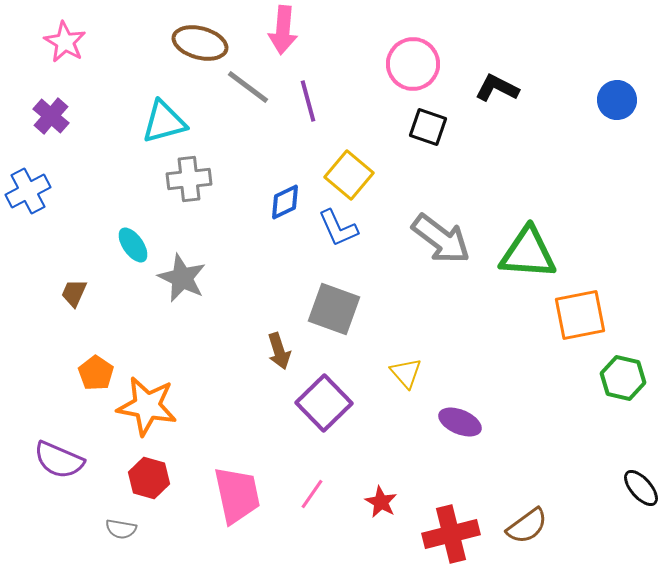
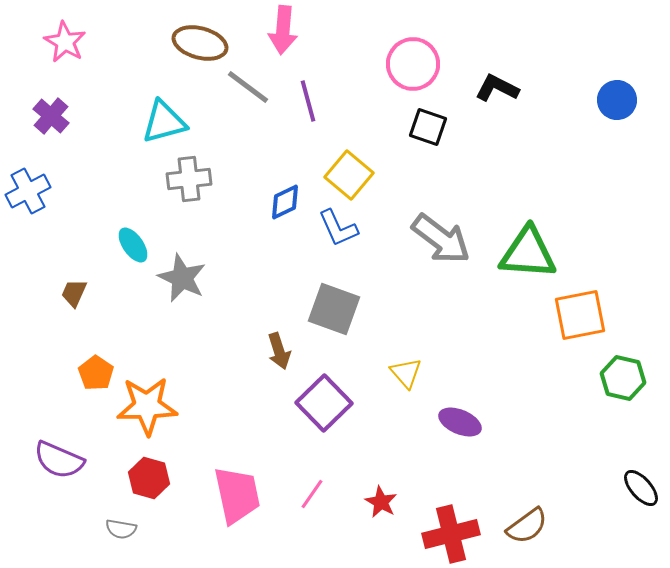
orange star: rotated 12 degrees counterclockwise
